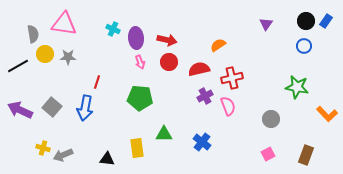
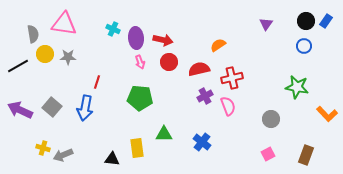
red arrow: moved 4 px left
black triangle: moved 5 px right
